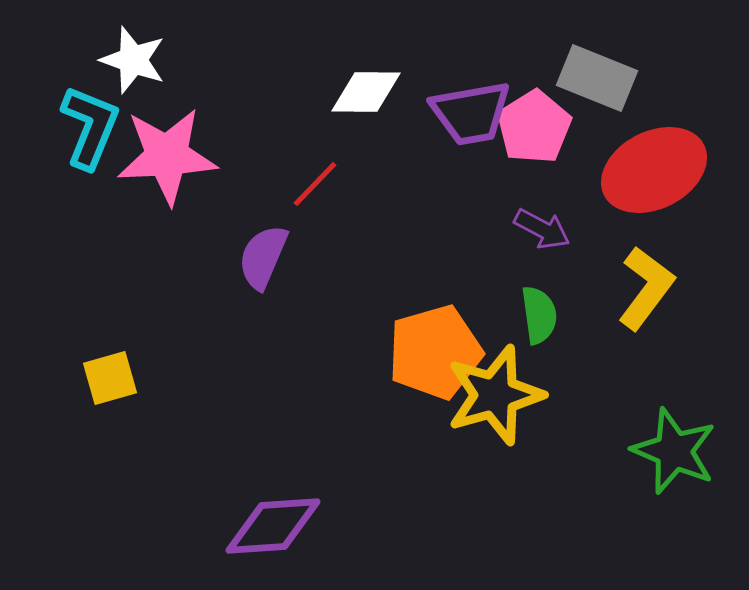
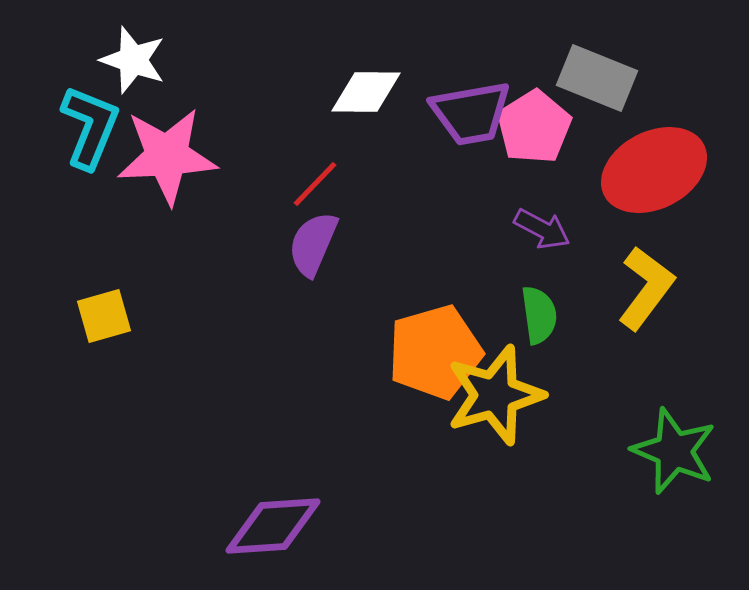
purple semicircle: moved 50 px right, 13 px up
yellow square: moved 6 px left, 62 px up
